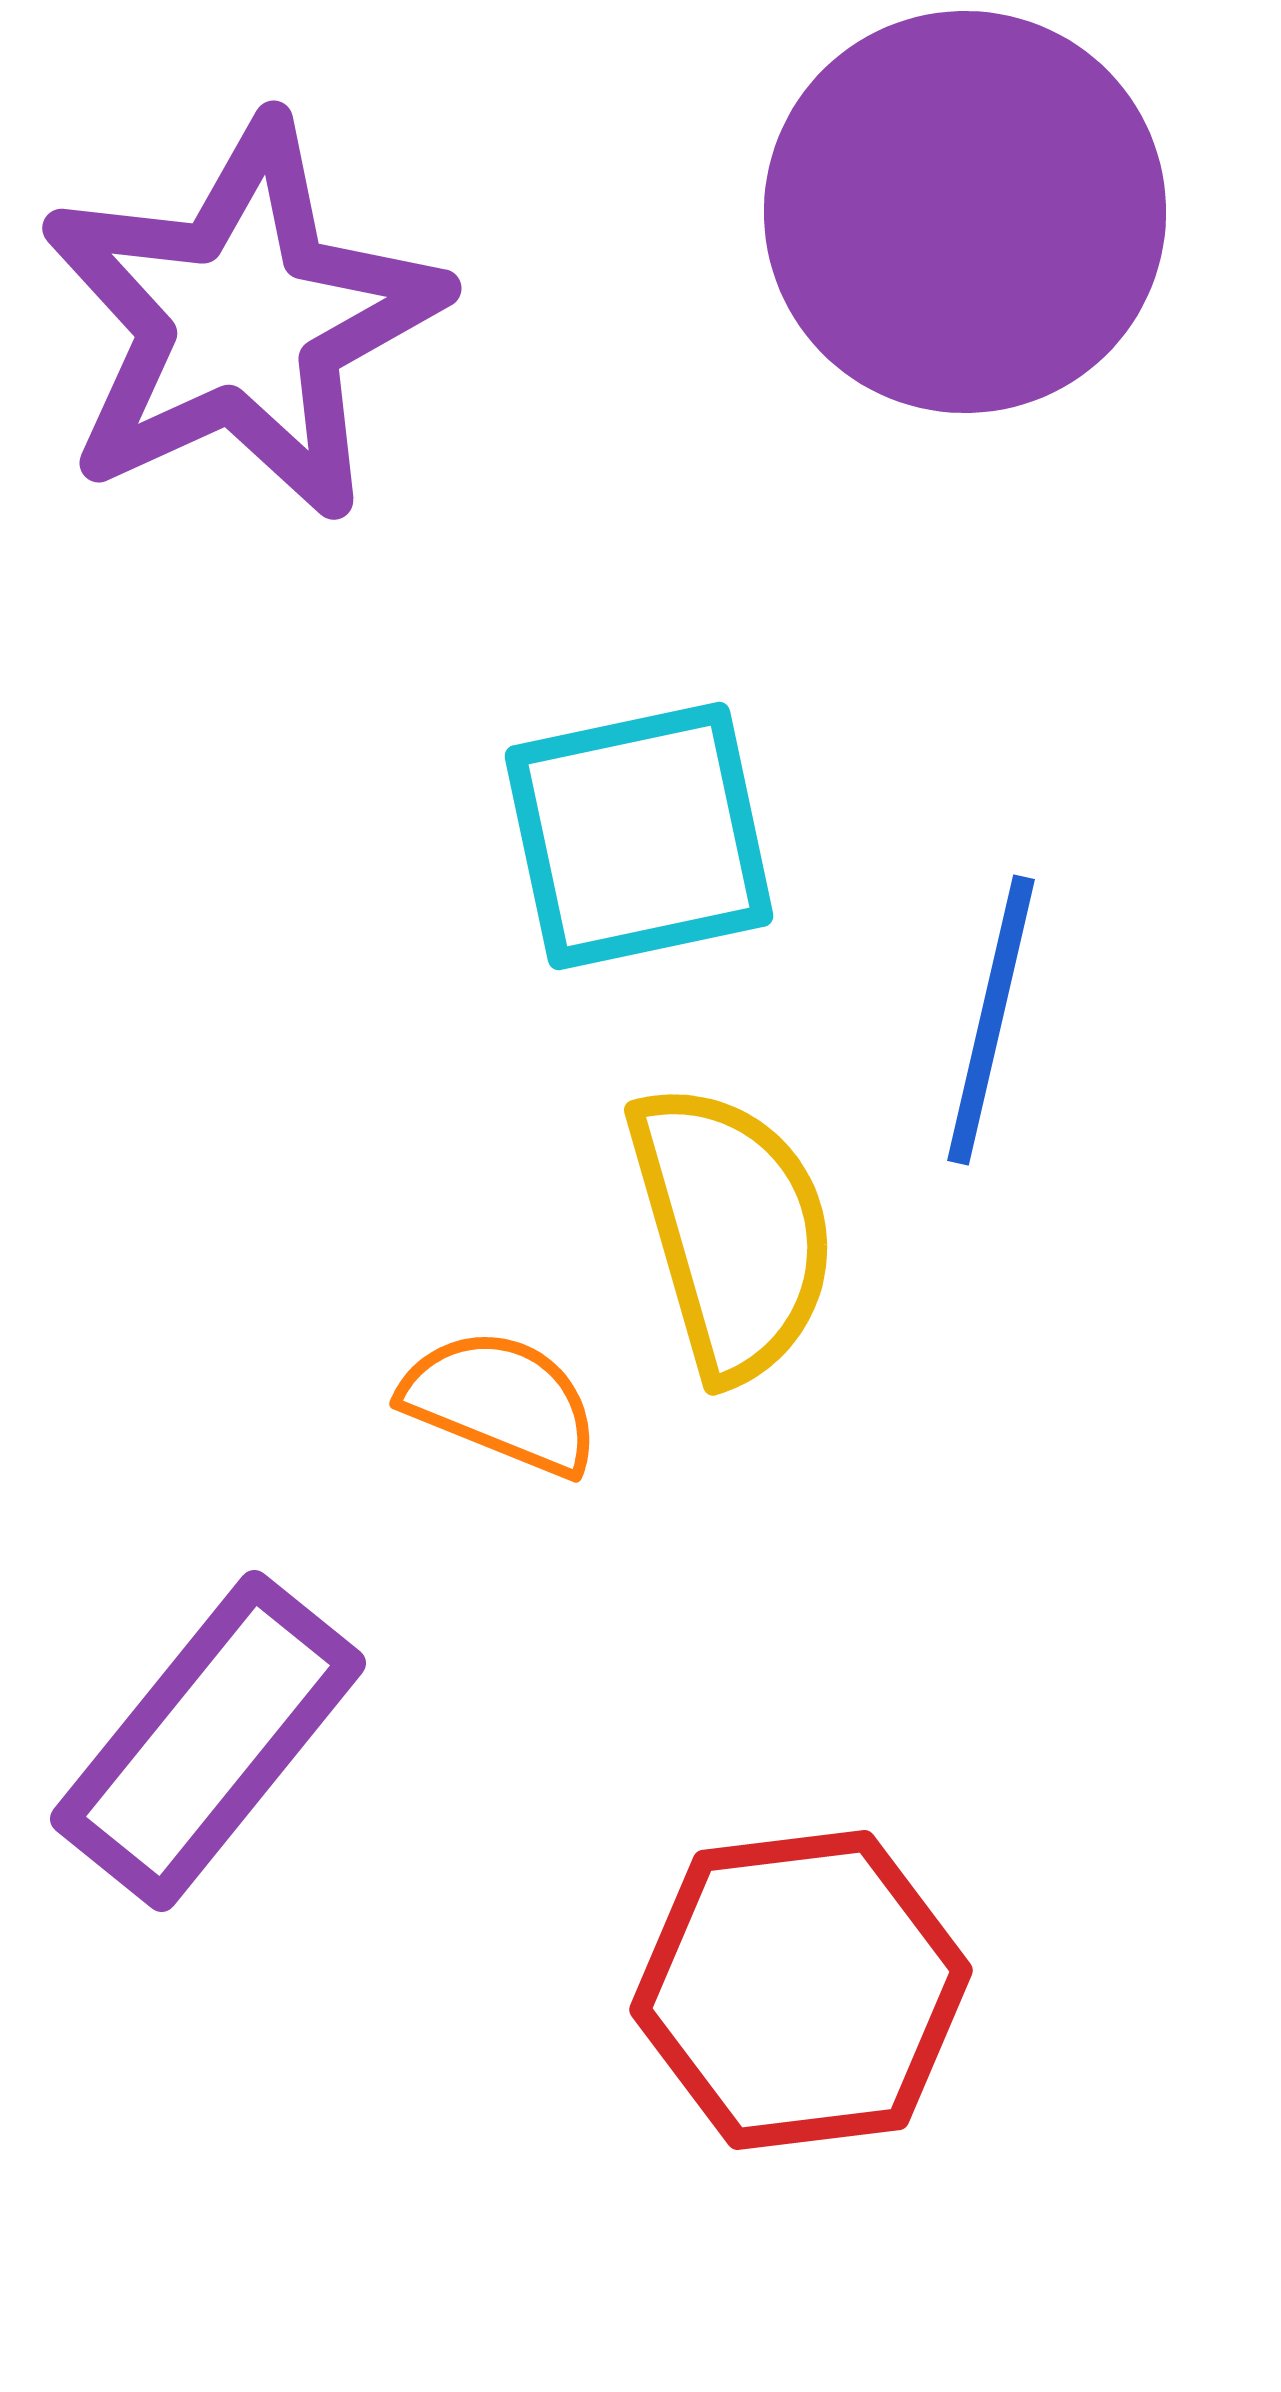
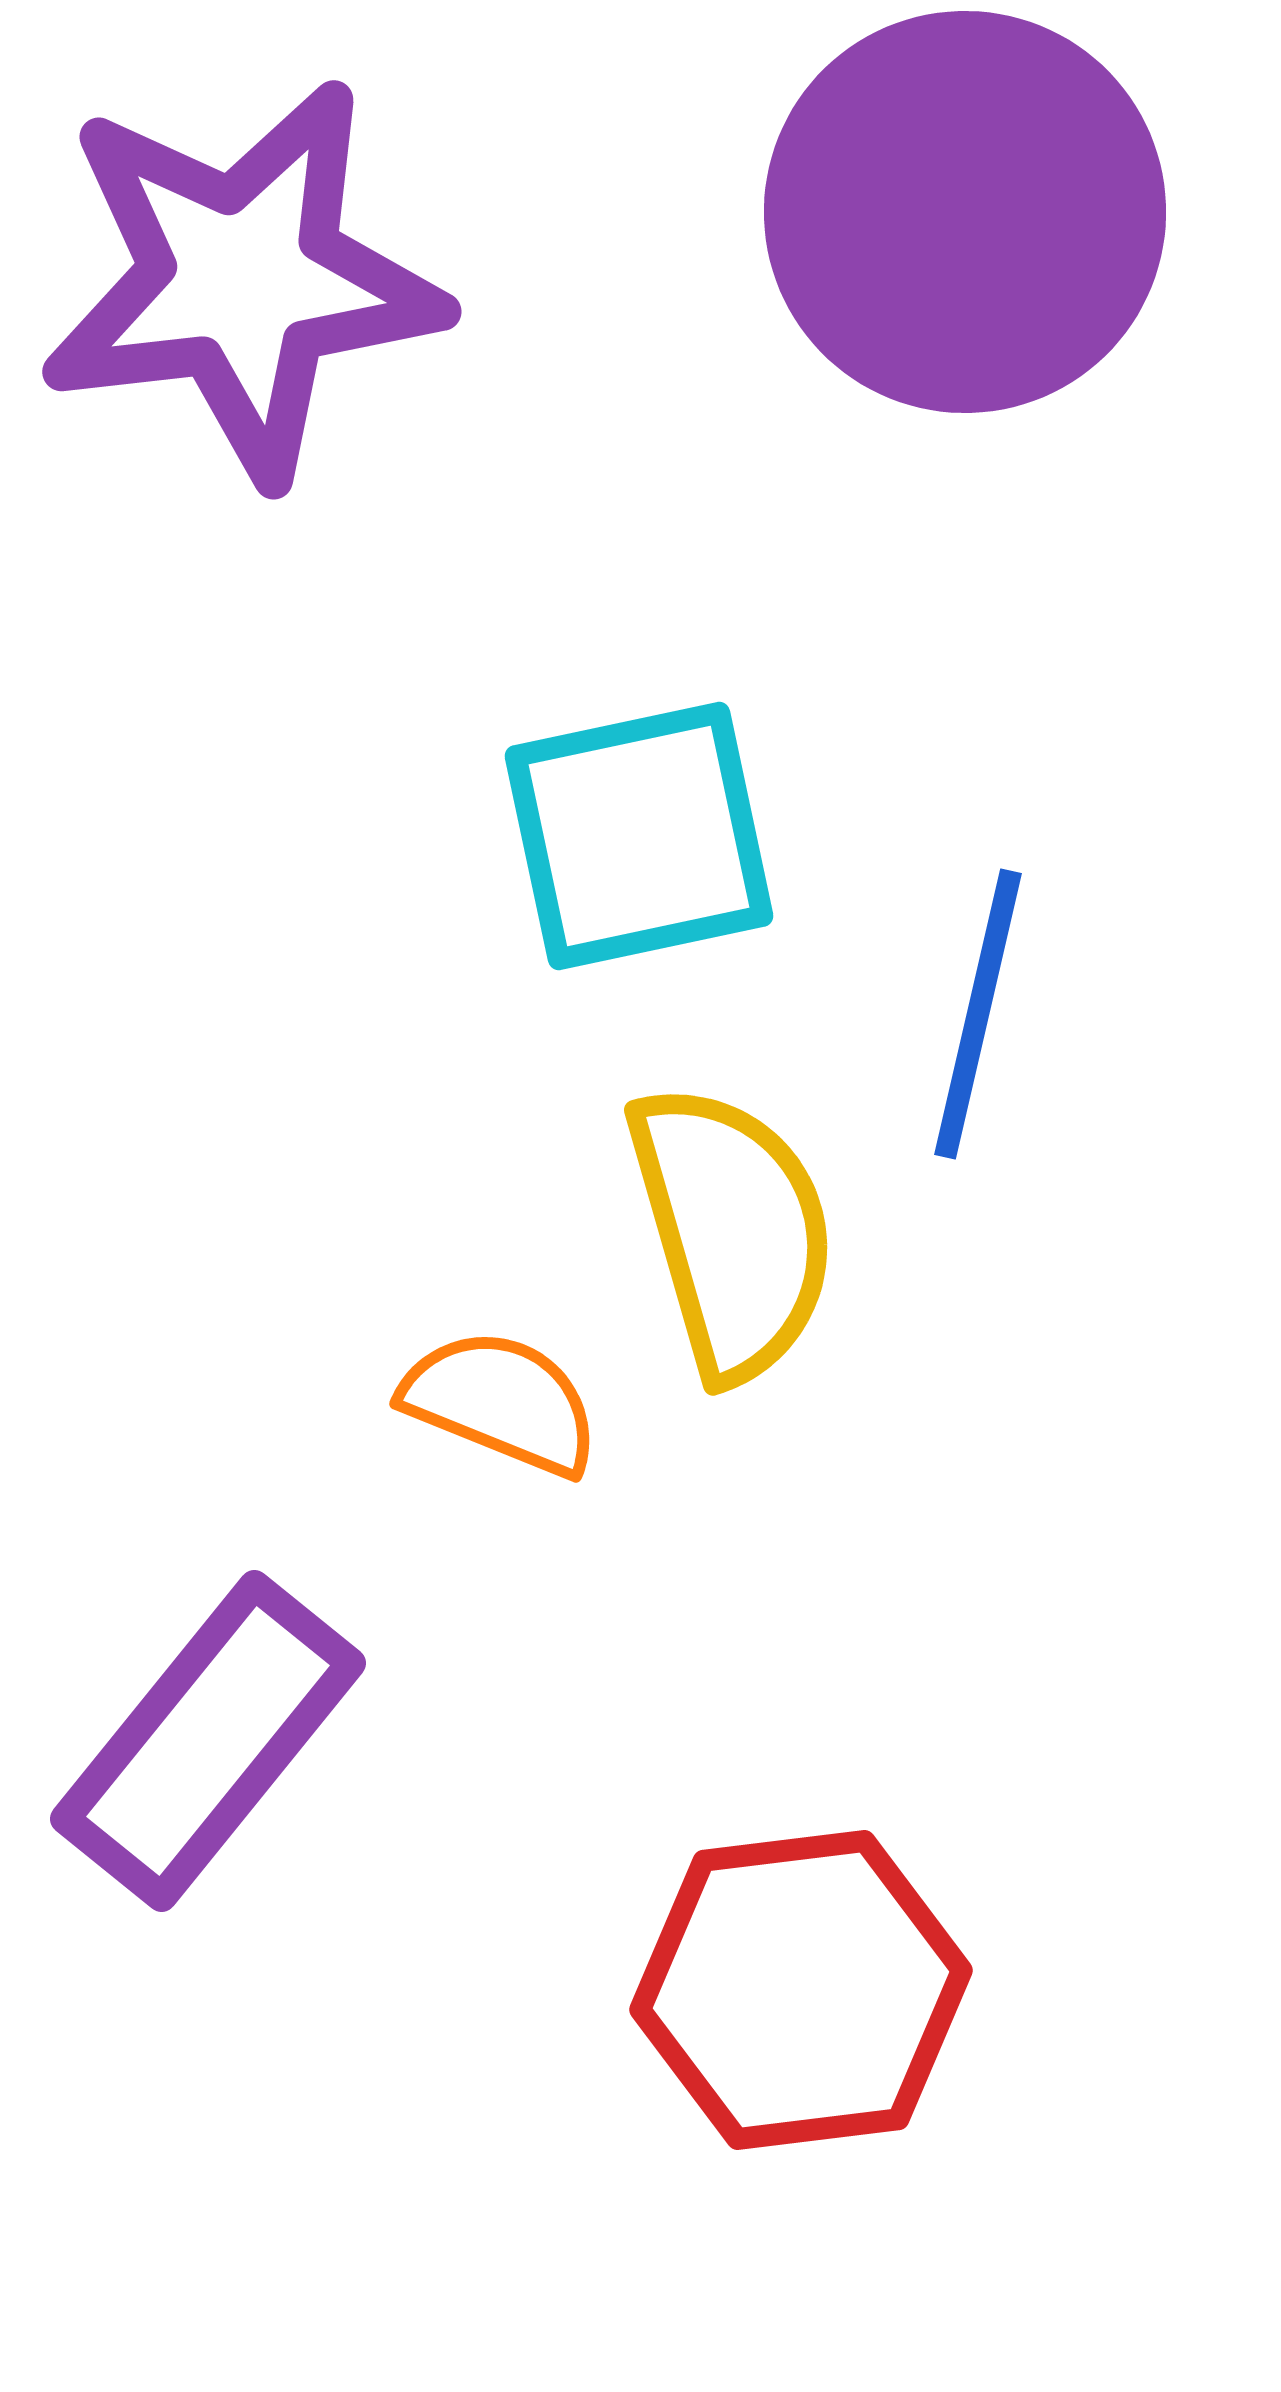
purple star: moved 40 px up; rotated 18 degrees clockwise
blue line: moved 13 px left, 6 px up
